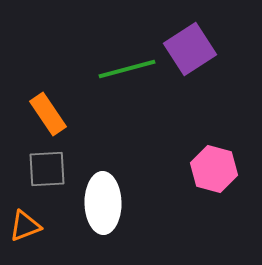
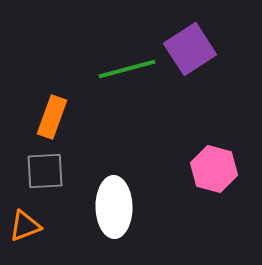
orange rectangle: moved 4 px right, 3 px down; rotated 54 degrees clockwise
gray square: moved 2 px left, 2 px down
white ellipse: moved 11 px right, 4 px down
